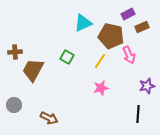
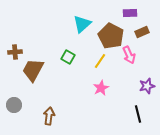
purple rectangle: moved 2 px right, 1 px up; rotated 24 degrees clockwise
cyan triangle: moved 1 px left, 1 px down; rotated 18 degrees counterclockwise
brown rectangle: moved 5 px down
brown pentagon: rotated 15 degrees clockwise
green square: moved 1 px right
pink star: rotated 14 degrees counterclockwise
black line: rotated 18 degrees counterclockwise
brown arrow: moved 2 px up; rotated 108 degrees counterclockwise
